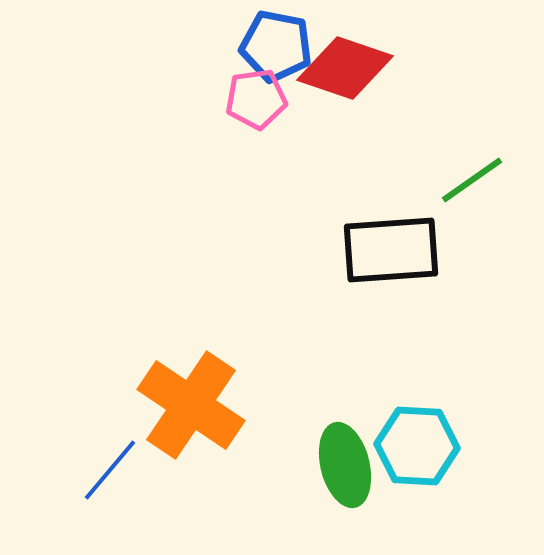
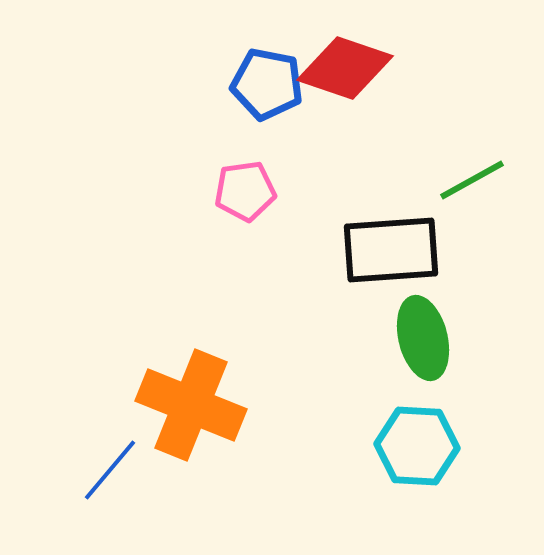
blue pentagon: moved 9 px left, 38 px down
pink pentagon: moved 11 px left, 92 px down
green line: rotated 6 degrees clockwise
orange cross: rotated 12 degrees counterclockwise
green ellipse: moved 78 px right, 127 px up
